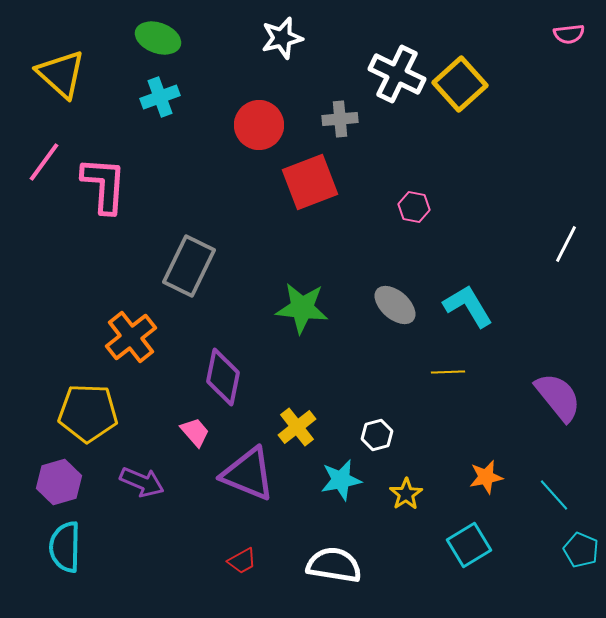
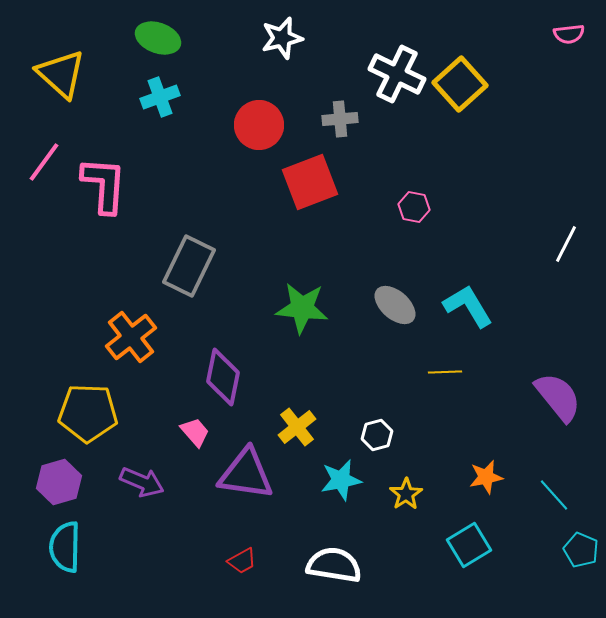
yellow line: moved 3 px left
purple triangle: moved 2 px left; rotated 14 degrees counterclockwise
